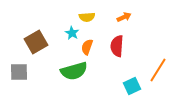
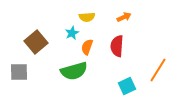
cyan star: rotated 16 degrees clockwise
brown square: rotated 10 degrees counterclockwise
cyan square: moved 5 px left
